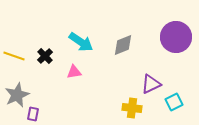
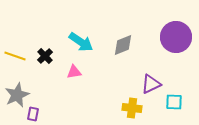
yellow line: moved 1 px right
cyan square: rotated 30 degrees clockwise
